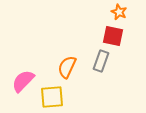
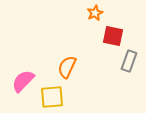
orange star: moved 24 px left, 1 px down; rotated 21 degrees clockwise
gray rectangle: moved 28 px right
